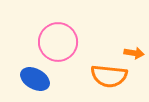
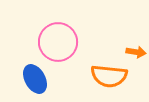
orange arrow: moved 2 px right, 1 px up
blue ellipse: rotated 32 degrees clockwise
